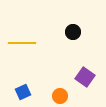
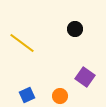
black circle: moved 2 px right, 3 px up
yellow line: rotated 36 degrees clockwise
blue square: moved 4 px right, 3 px down
